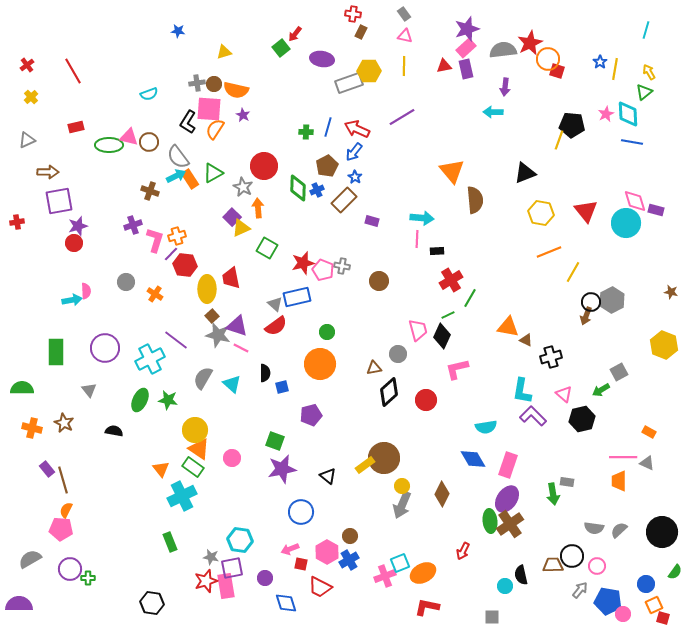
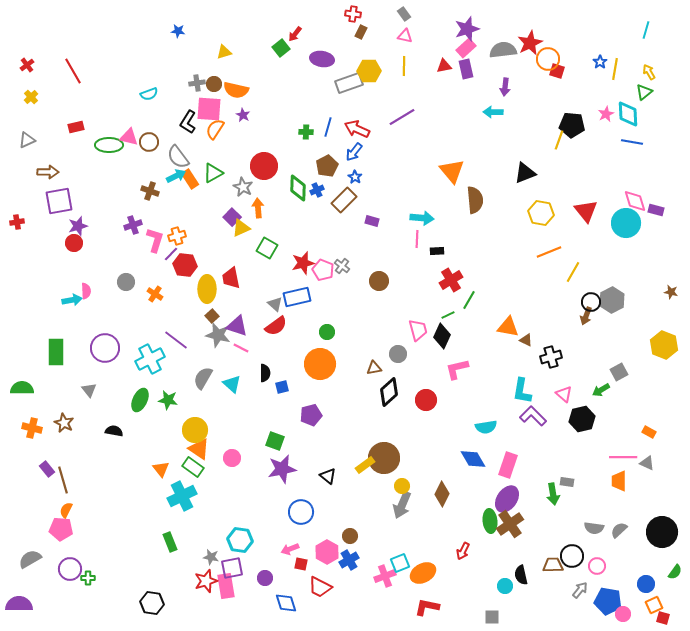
gray cross at (342, 266): rotated 28 degrees clockwise
green line at (470, 298): moved 1 px left, 2 px down
